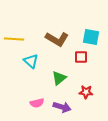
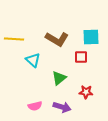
cyan square: rotated 12 degrees counterclockwise
cyan triangle: moved 2 px right, 1 px up
pink semicircle: moved 2 px left, 3 px down
